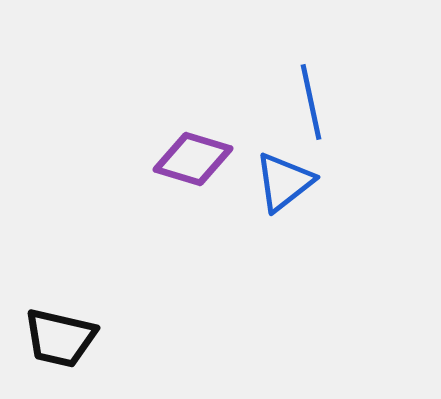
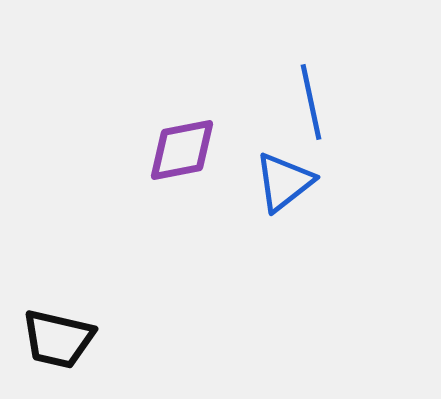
purple diamond: moved 11 px left, 9 px up; rotated 28 degrees counterclockwise
black trapezoid: moved 2 px left, 1 px down
